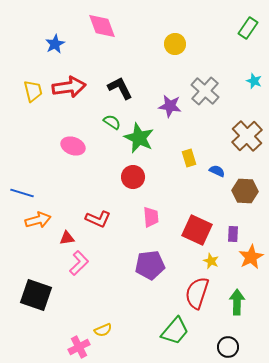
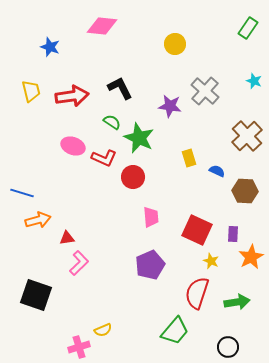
pink diamond: rotated 64 degrees counterclockwise
blue star: moved 5 px left, 3 px down; rotated 24 degrees counterclockwise
red arrow: moved 3 px right, 9 px down
yellow trapezoid: moved 2 px left
red L-shape: moved 6 px right, 61 px up
purple pentagon: rotated 16 degrees counterclockwise
green arrow: rotated 80 degrees clockwise
pink cross: rotated 10 degrees clockwise
